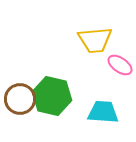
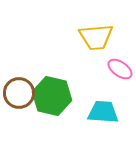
yellow trapezoid: moved 1 px right, 3 px up
pink ellipse: moved 4 px down
brown circle: moved 1 px left, 6 px up
